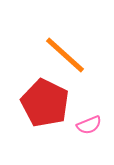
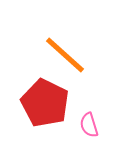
pink semicircle: rotated 95 degrees clockwise
